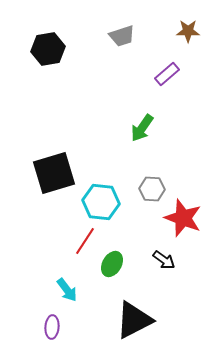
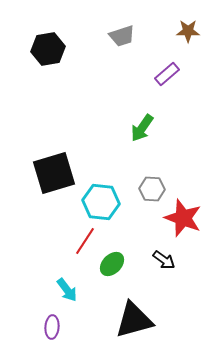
green ellipse: rotated 15 degrees clockwise
black triangle: rotated 12 degrees clockwise
